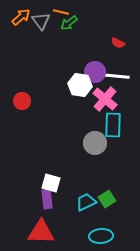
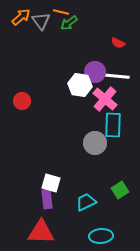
green square: moved 13 px right, 9 px up
